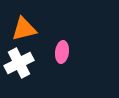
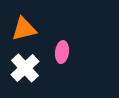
white cross: moved 6 px right, 5 px down; rotated 16 degrees counterclockwise
